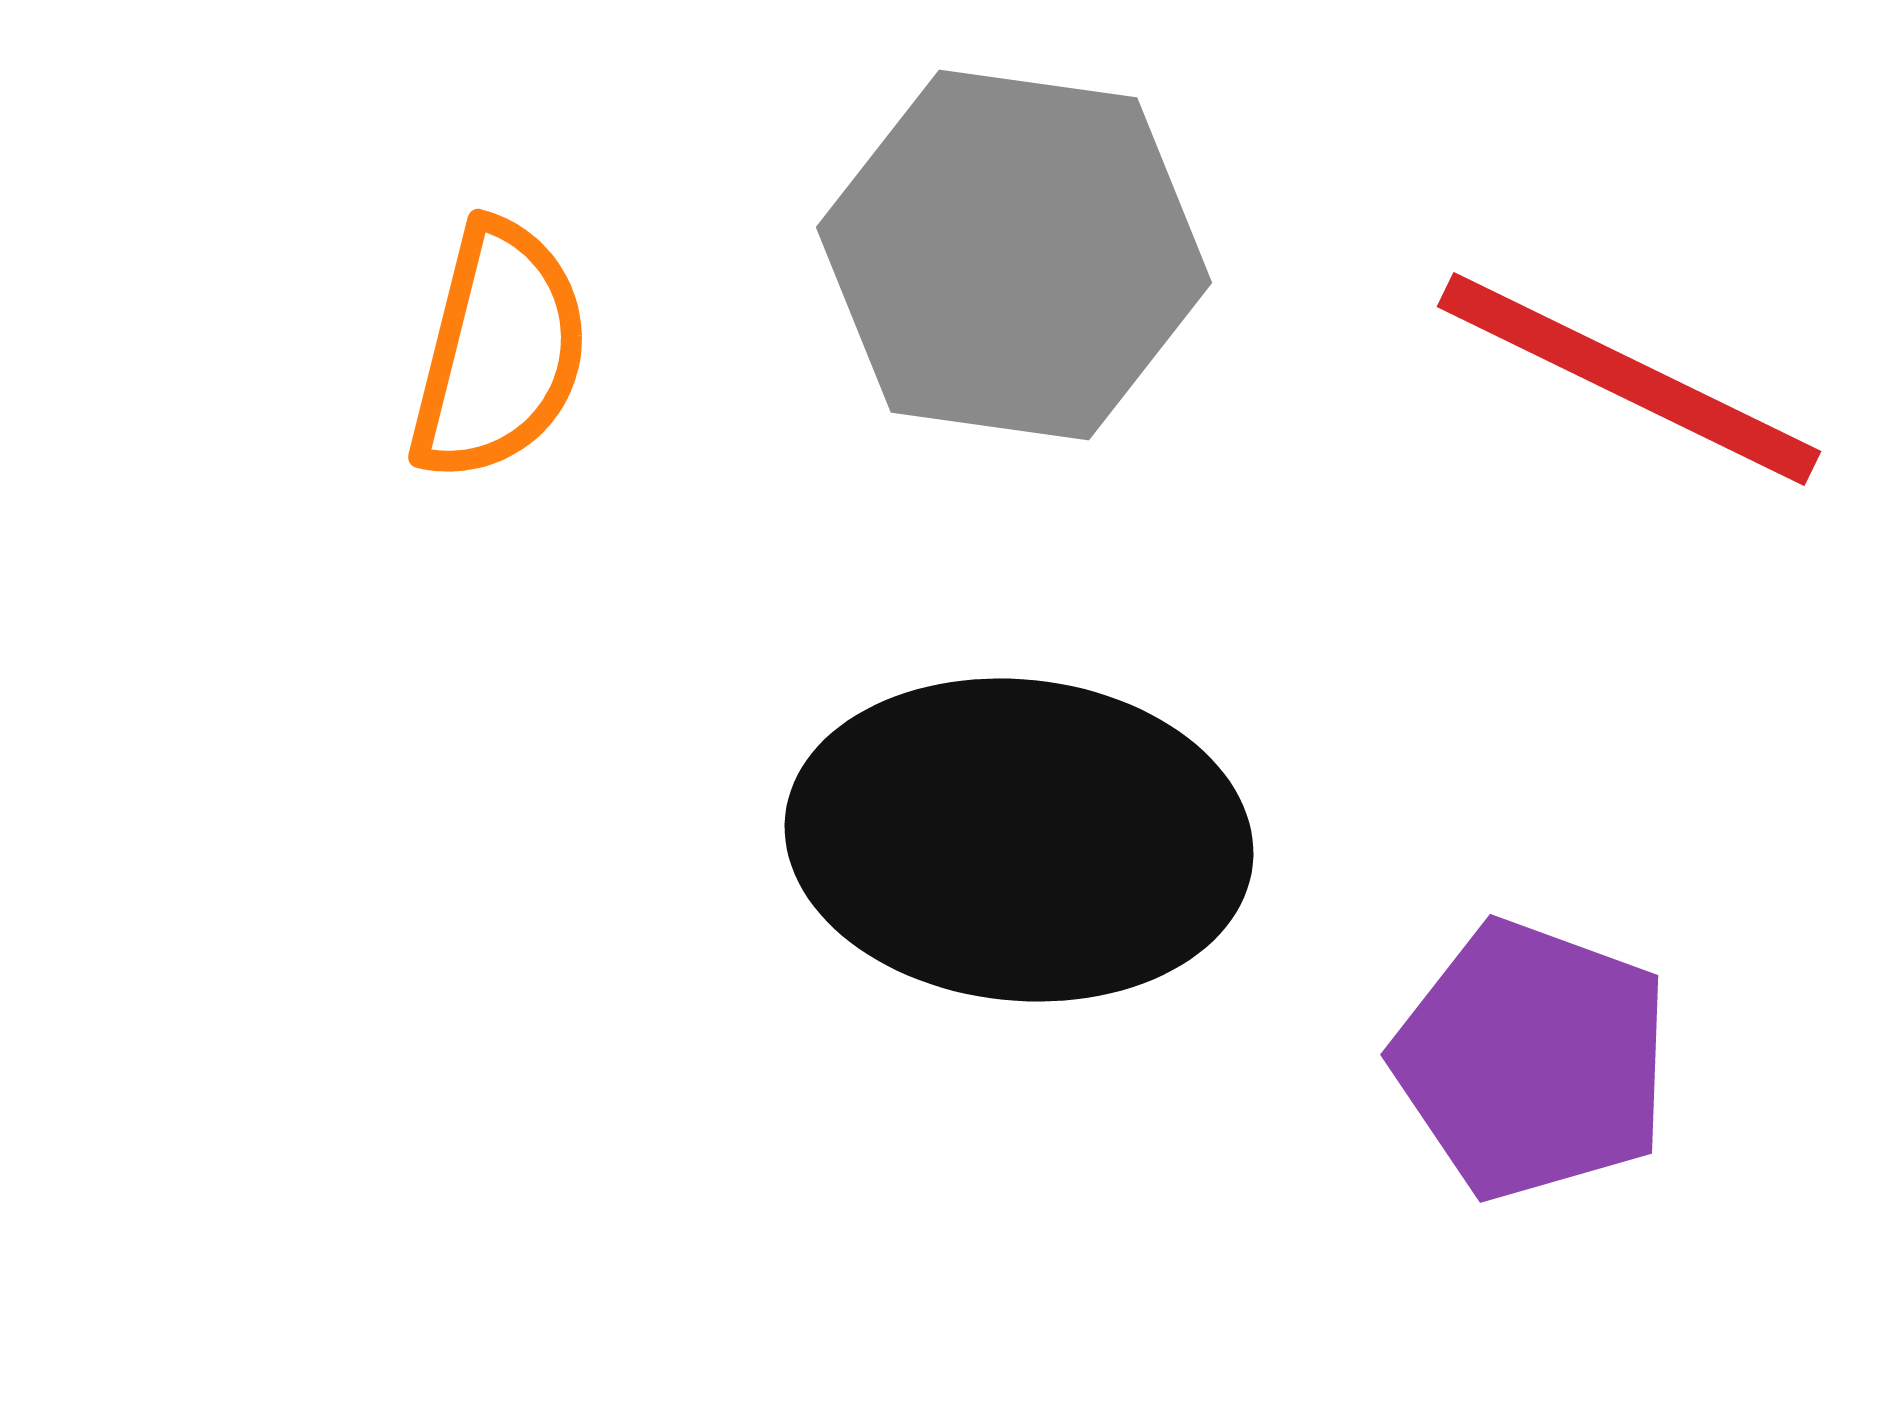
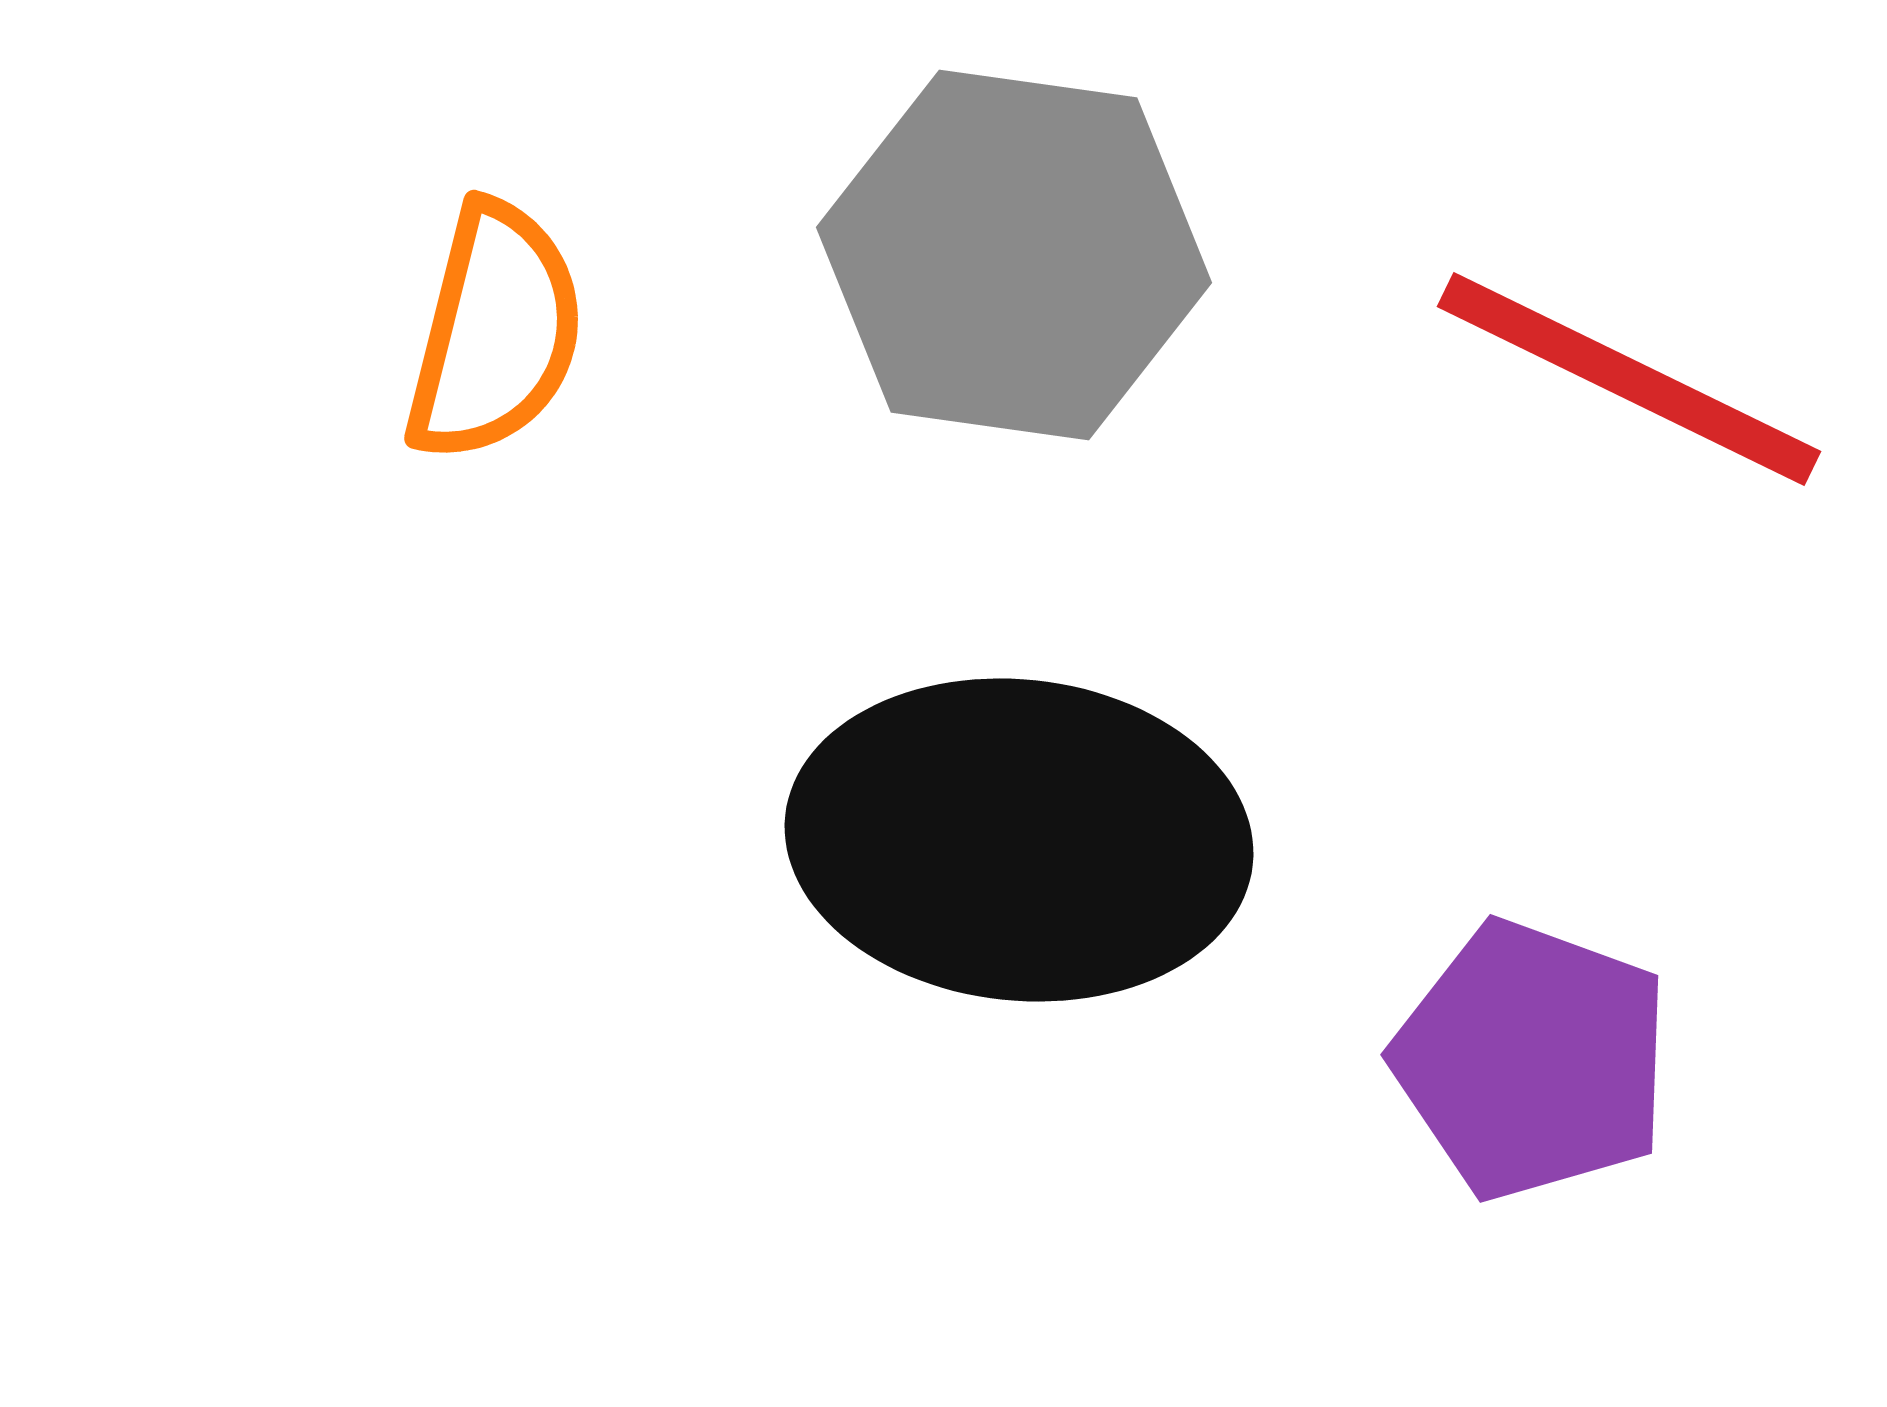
orange semicircle: moved 4 px left, 19 px up
